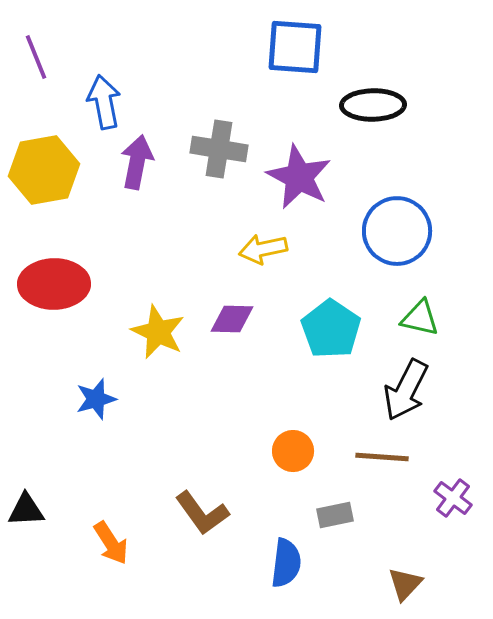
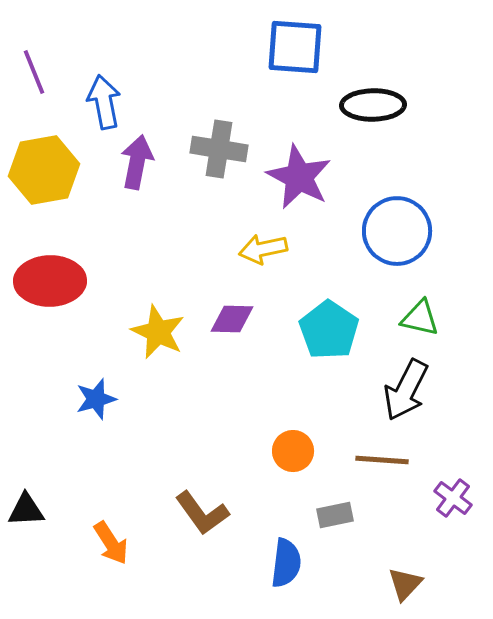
purple line: moved 2 px left, 15 px down
red ellipse: moved 4 px left, 3 px up
cyan pentagon: moved 2 px left, 1 px down
brown line: moved 3 px down
